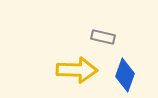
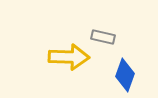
yellow arrow: moved 8 px left, 13 px up
